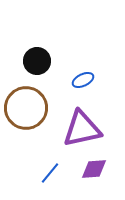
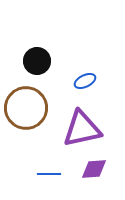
blue ellipse: moved 2 px right, 1 px down
blue line: moved 1 px left, 1 px down; rotated 50 degrees clockwise
